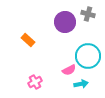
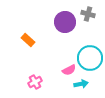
cyan circle: moved 2 px right, 2 px down
